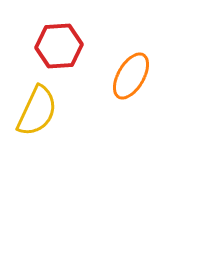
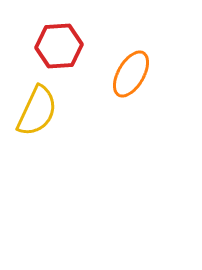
orange ellipse: moved 2 px up
